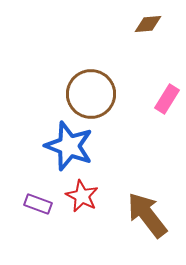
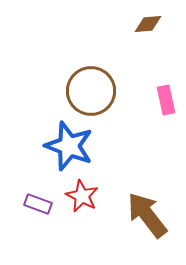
brown circle: moved 3 px up
pink rectangle: moved 1 px left, 1 px down; rotated 44 degrees counterclockwise
